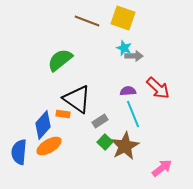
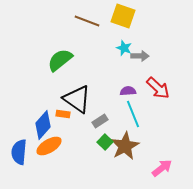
yellow square: moved 2 px up
gray arrow: moved 6 px right
